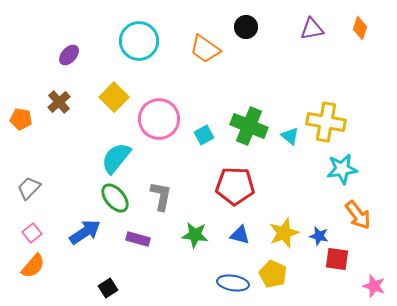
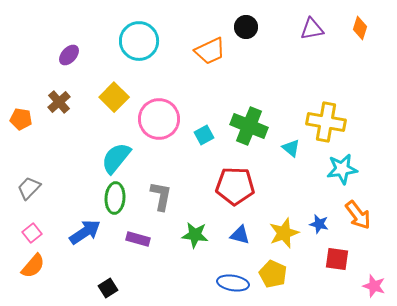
orange trapezoid: moved 5 px right, 2 px down; rotated 60 degrees counterclockwise
cyan triangle: moved 1 px right, 12 px down
green ellipse: rotated 44 degrees clockwise
blue star: moved 12 px up
